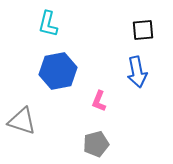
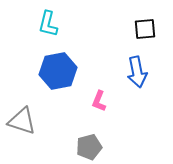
black square: moved 2 px right, 1 px up
gray pentagon: moved 7 px left, 3 px down
